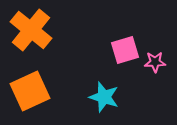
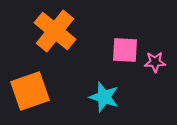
orange cross: moved 24 px right, 1 px down
pink square: rotated 20 degrees clockwise
orange square: rotated 6 degrees clockwise
